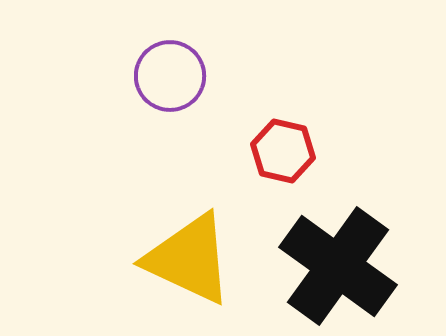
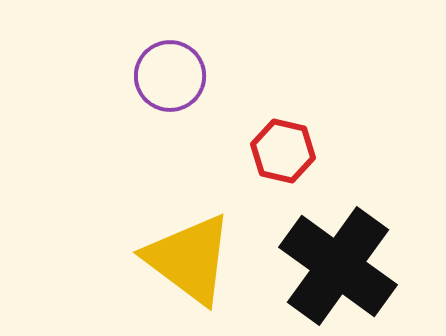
yellow triangle: rotated 12 degrees clockwise
